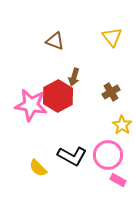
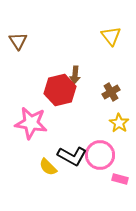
yellow triangle: moved 1 px left, 1 px up
brown triangle: moved 37 px left; rotated 36 degrees clockwise
brown arrow: moved 1 px right, 2 px up; rotated 12 degrees counterclockwise
red hexagon: moved 2 px right, 6 px up; rotated 16 degrees clockwise
pink star: moved 18 px down
yellow star: moved 3 px left, 2 px up
pink circle: moved 8 px left
yellow semicircle: moved 10 px right, 1 px up
pink rectangle: moved 2 px right, 1 px up; rotated 14 degrees counterclockwise
